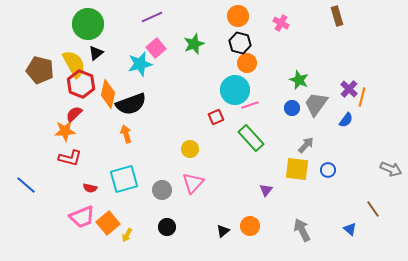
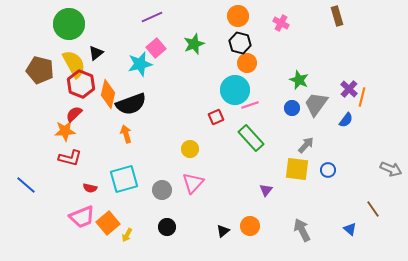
green circle at (88, 24): moved 19 px left
